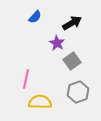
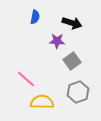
blue semicircle: rotated 32 degrees counterclockwise
black arrow: rotated 48 degrees clockwise
purple star: moved 2 px up; rotated 28 degrees counterclockwise
pink line: rotated 60 degrees counterclockwise
yellow semicircle: moved 2 px right
